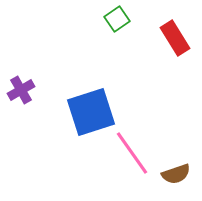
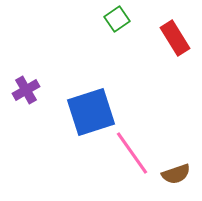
purple cross: moved 5 px right
